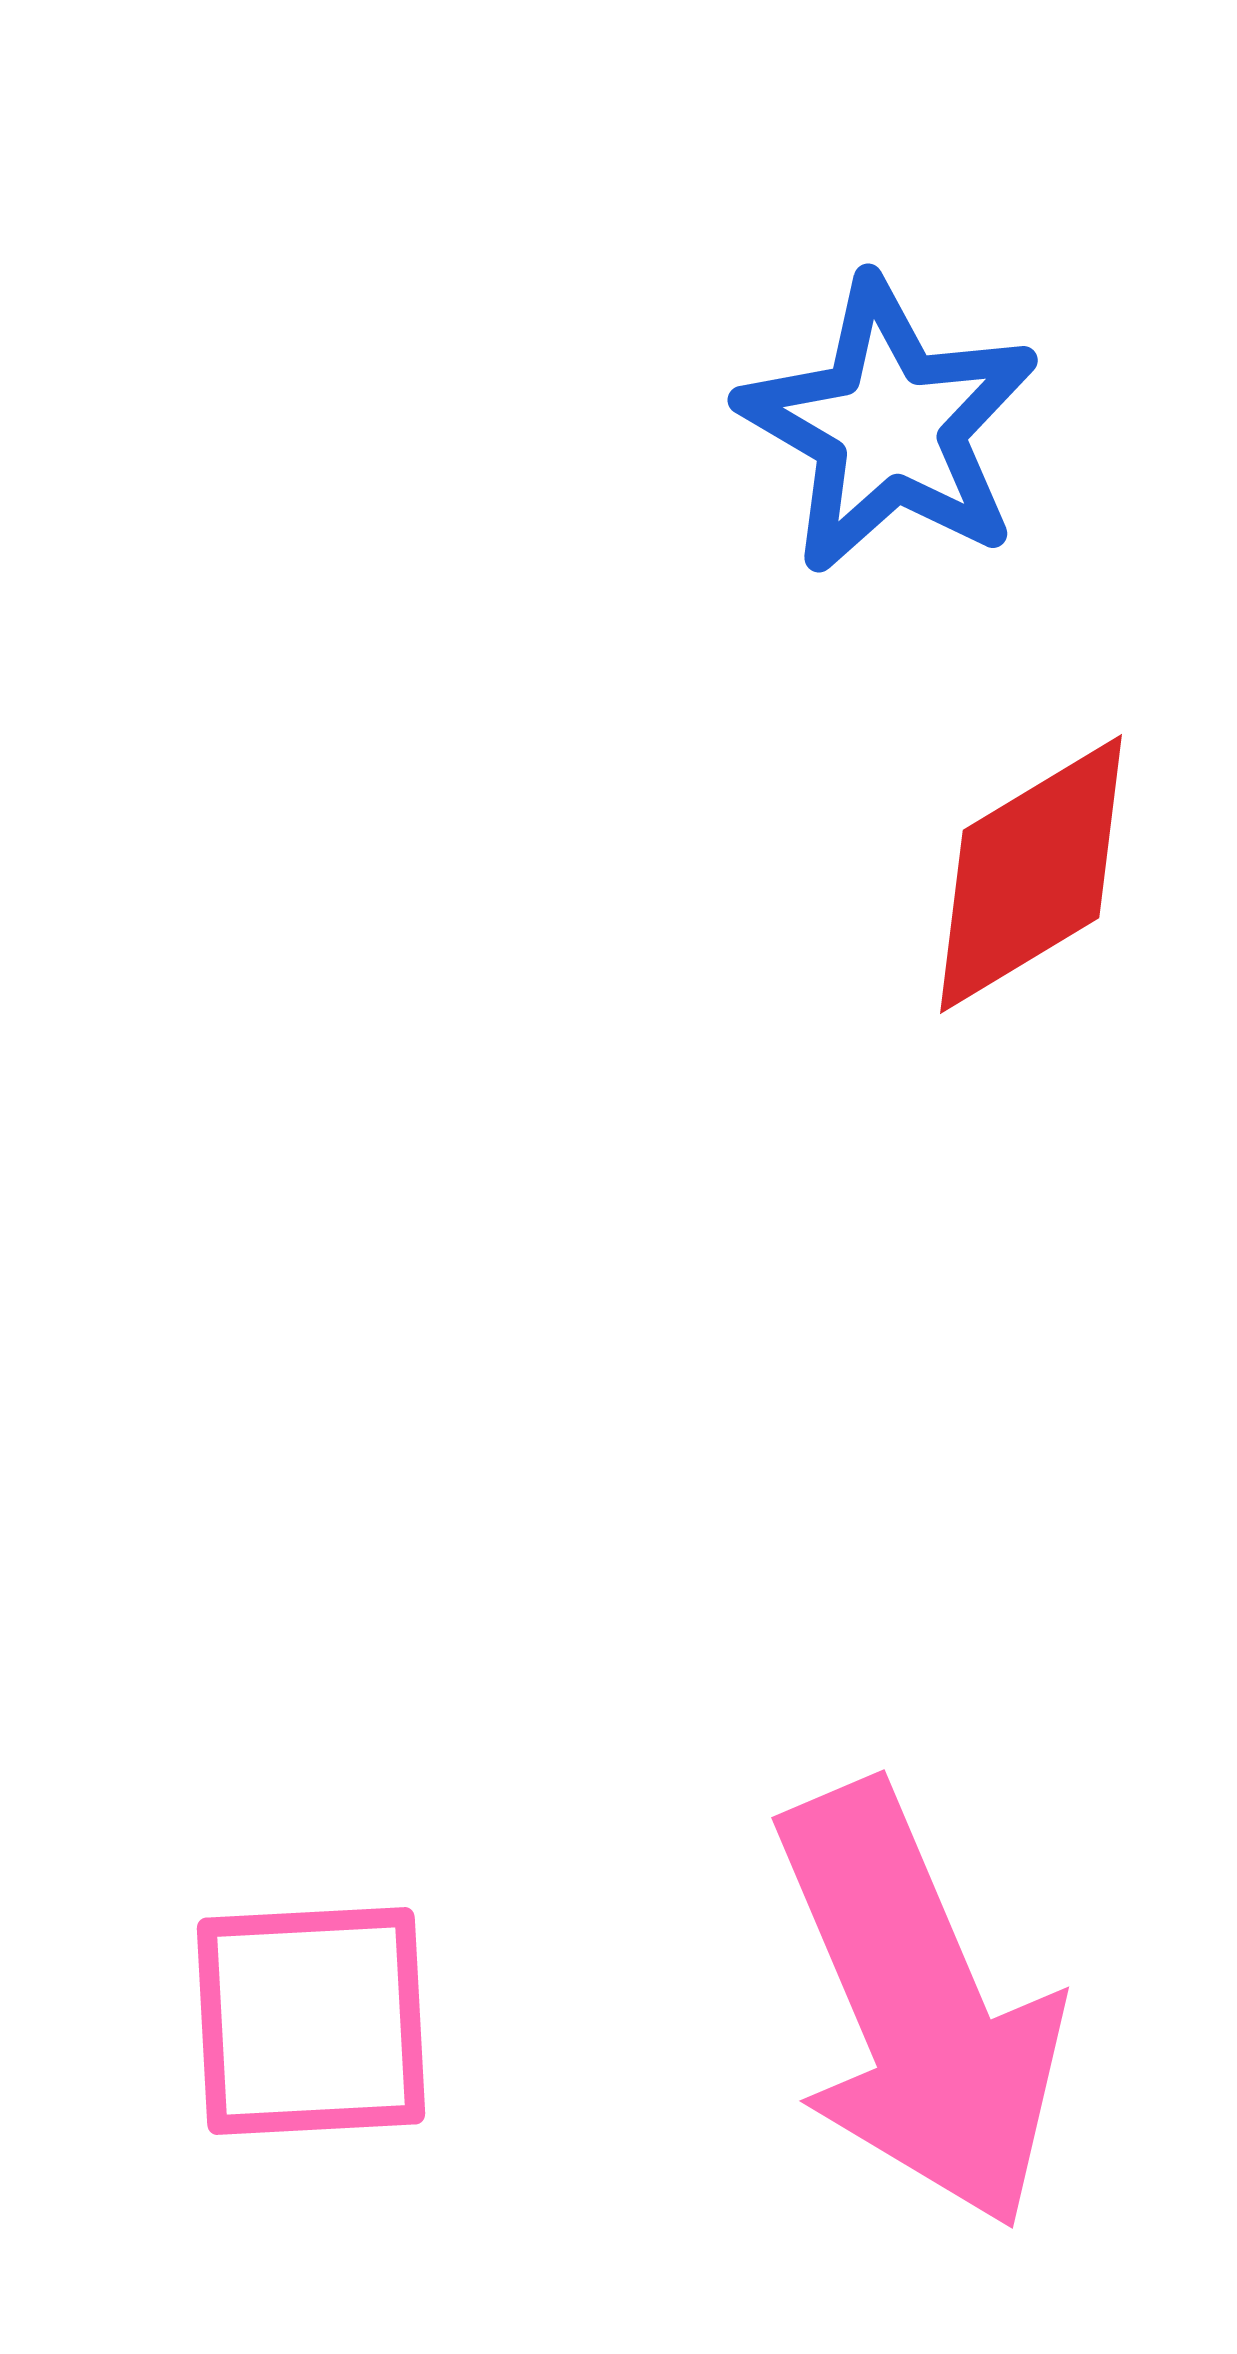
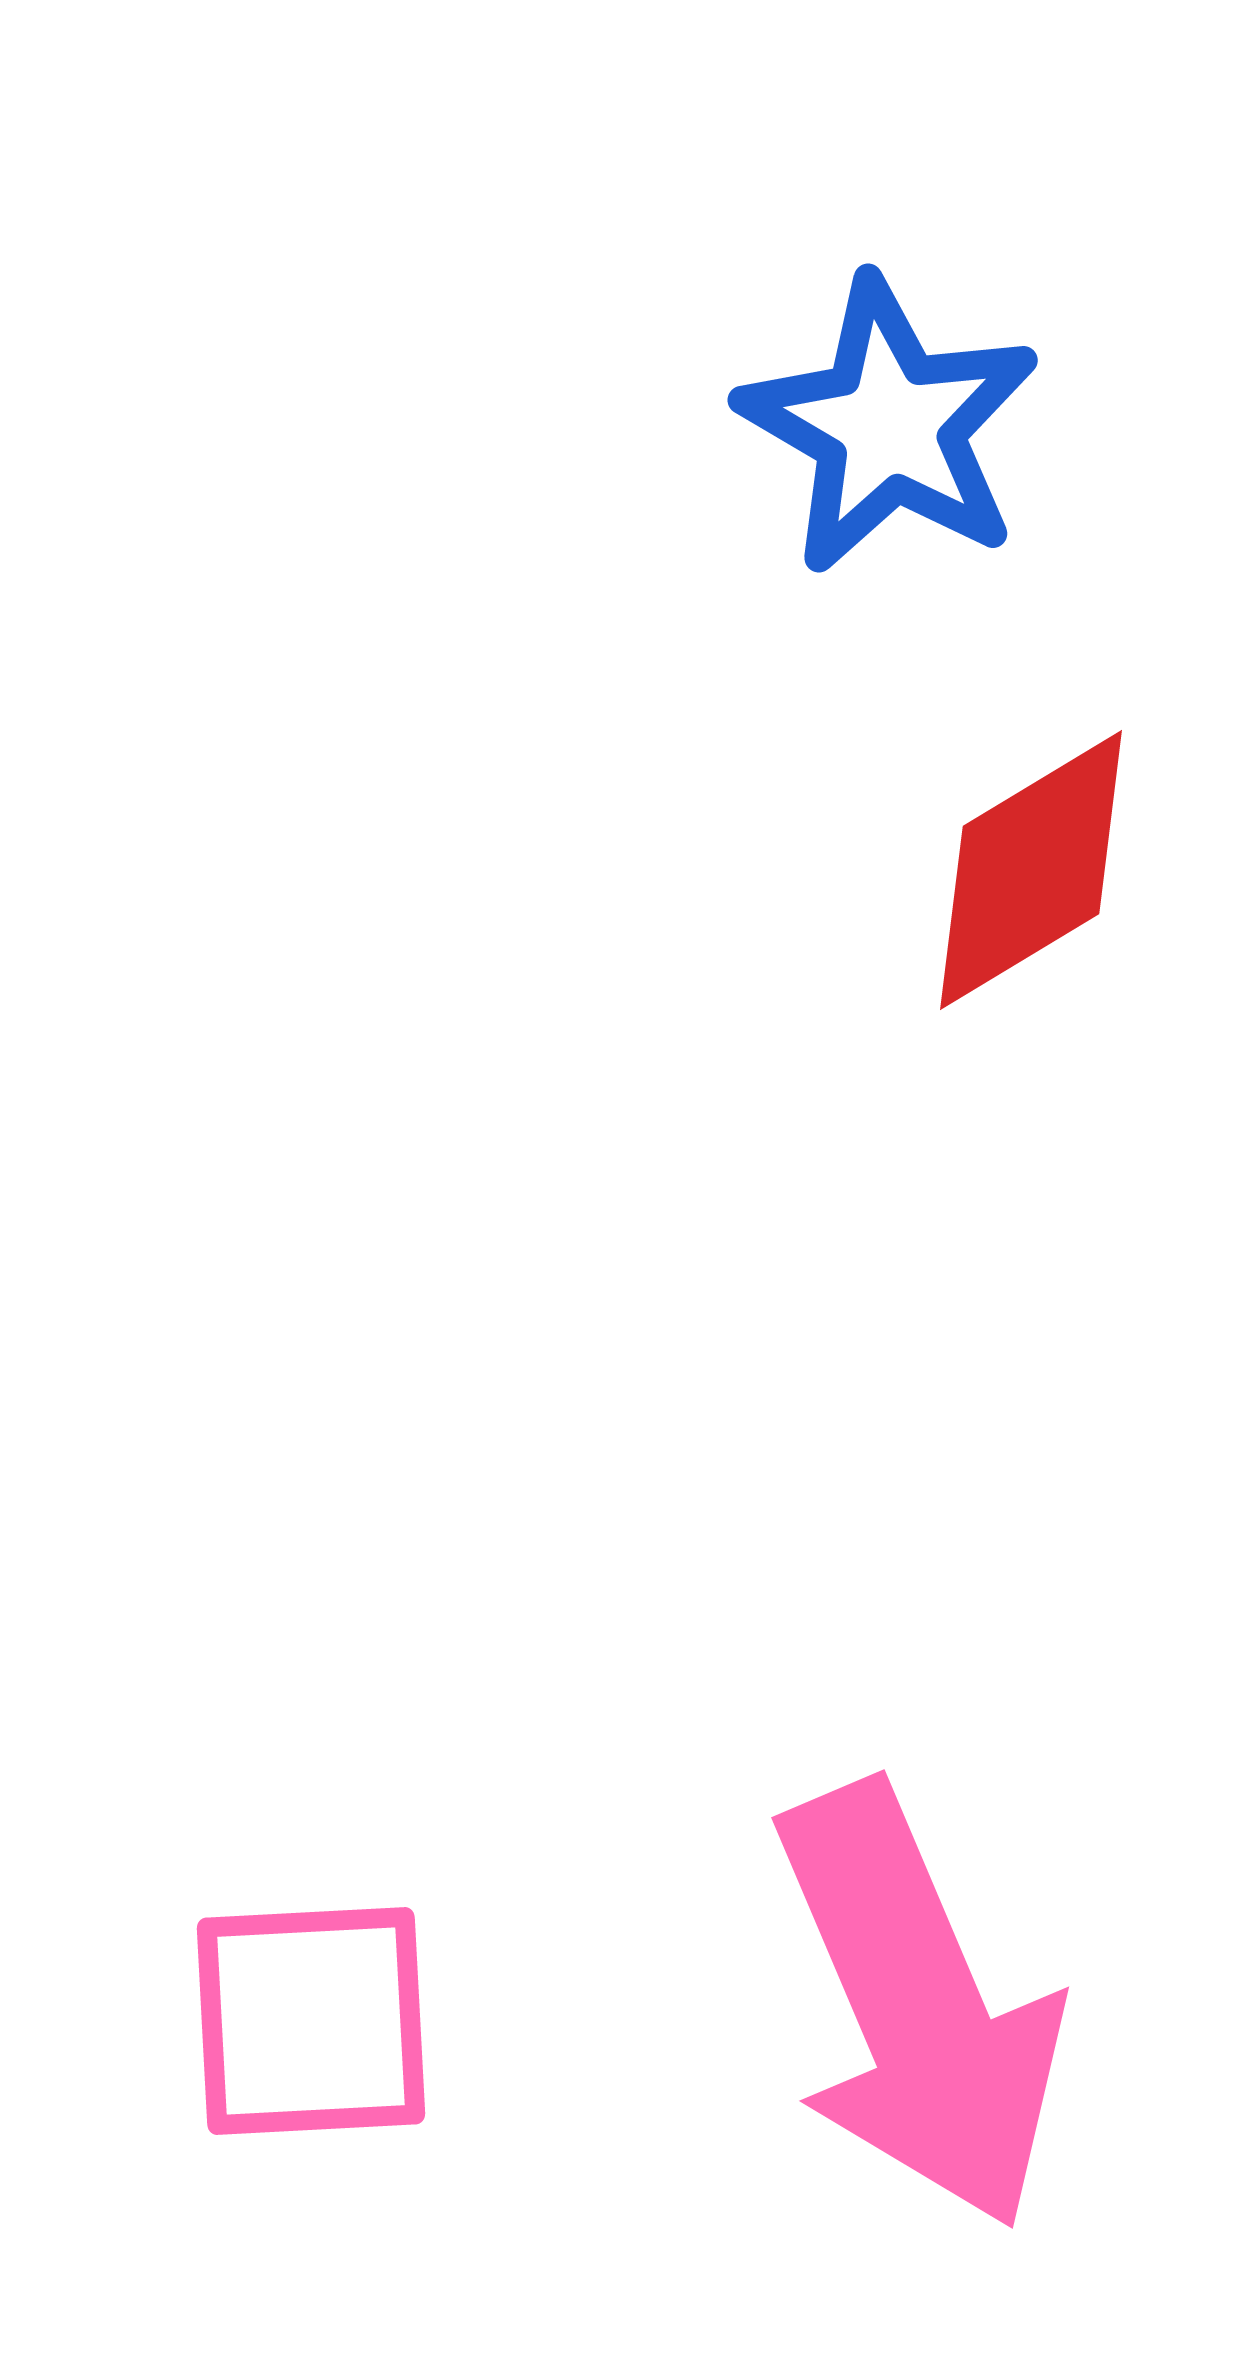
red diamond: moved 4 px up
